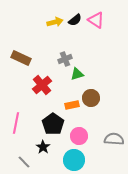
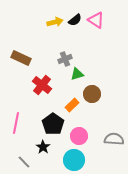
red cross: rotated 12 degrees counterclockwise
brown circle: moved 1 px right, 4 px up
orange rectangle: rotated 32 degrees counterclockwise
